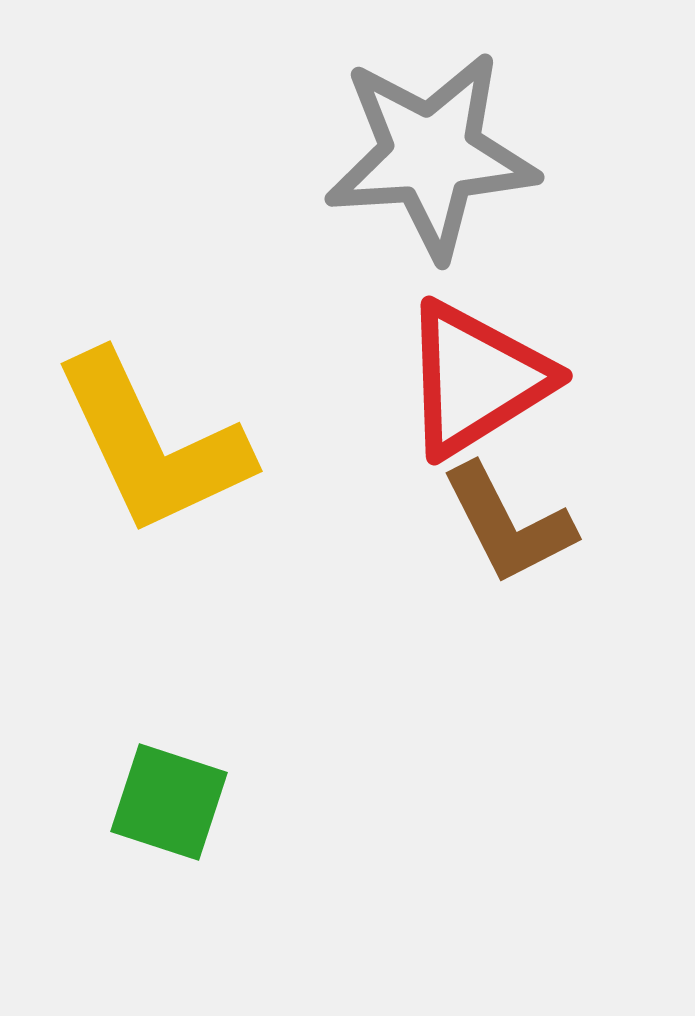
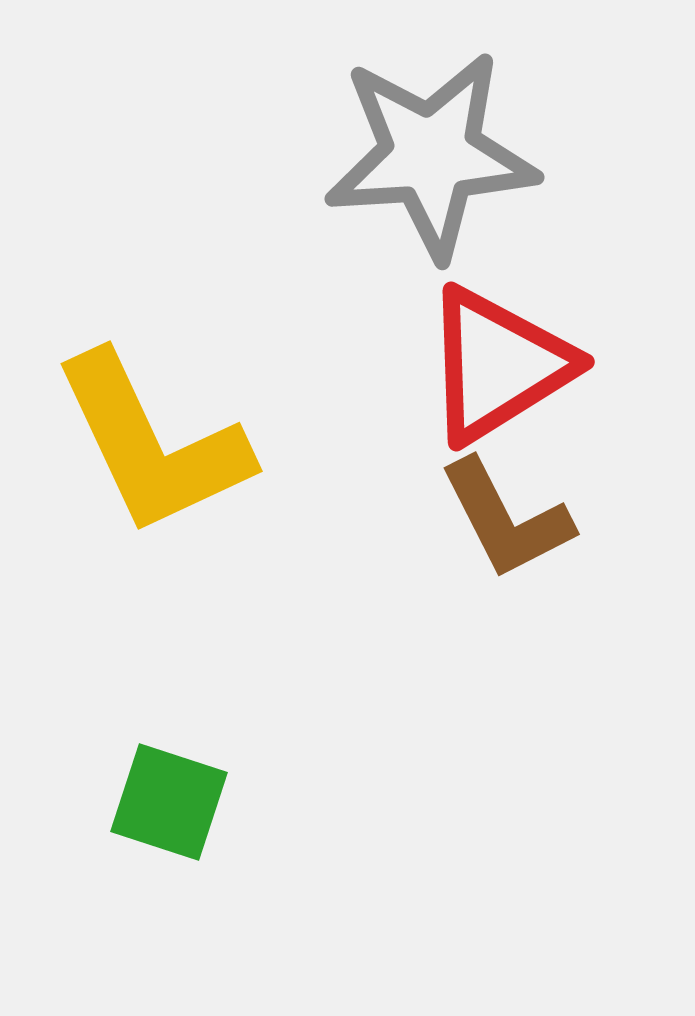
red triangle: moved 22 px right, 14 px up
brown L-shape: moved 2 px left, 5 px up
